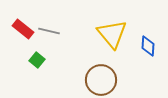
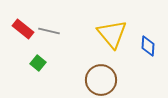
green square: moved 1 px right, 3 px down
